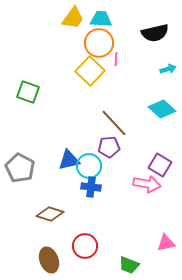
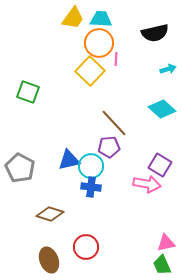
cyan circle: moved 2 px right
red circle: moved 1 px right, 1 px down
green trapezoid: moved 33 px right; rotated 45 degrees clockwise
